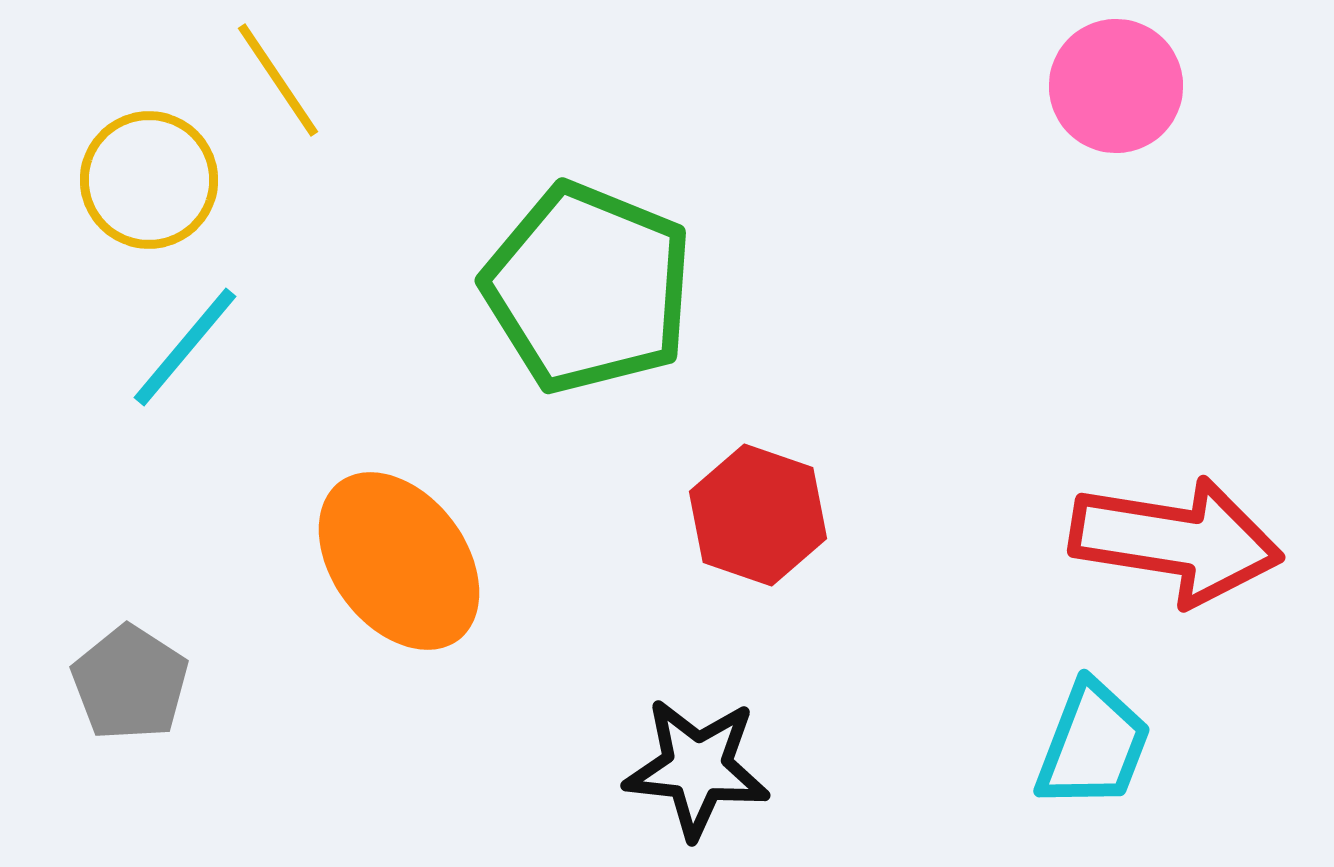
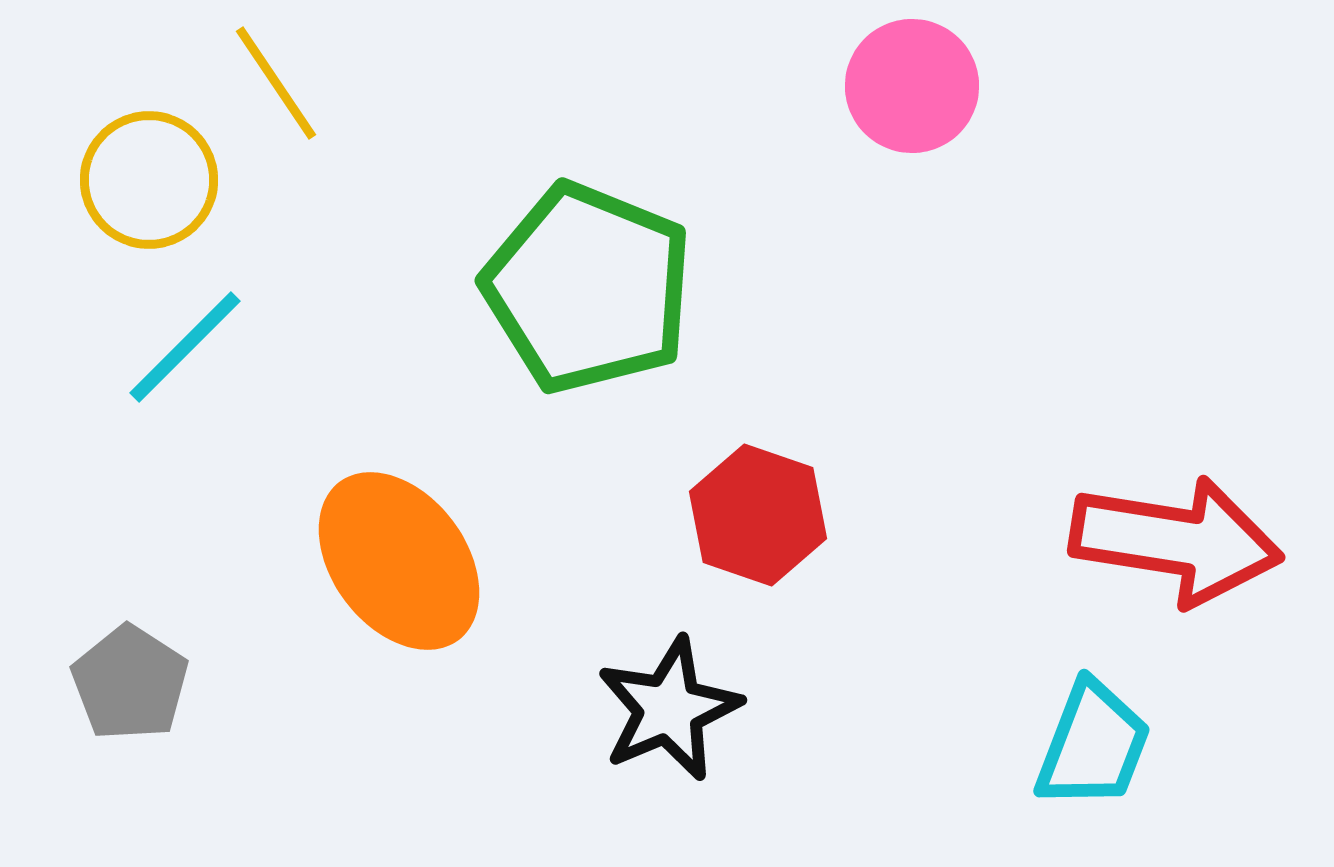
yellow line: moved 2 px left, 3 px down
pink circle: moved 204 px left
cyan line: rotated 5 degrees clockwise
black star: moved 28 px left, 59 px up; rotated 29 degrees counterclockwise
